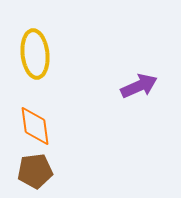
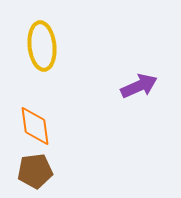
yellow ellipse: moved 7 px right, 8 px up
